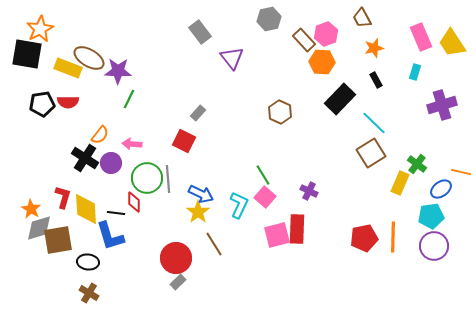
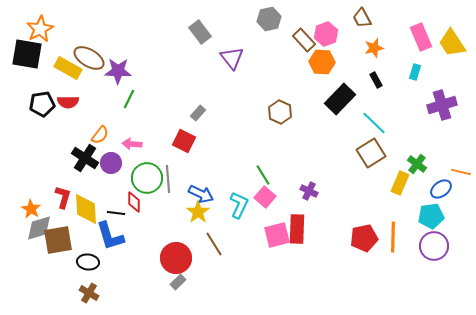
yellow rectangle at (68, 68): rotated 8 degrees clockwise
